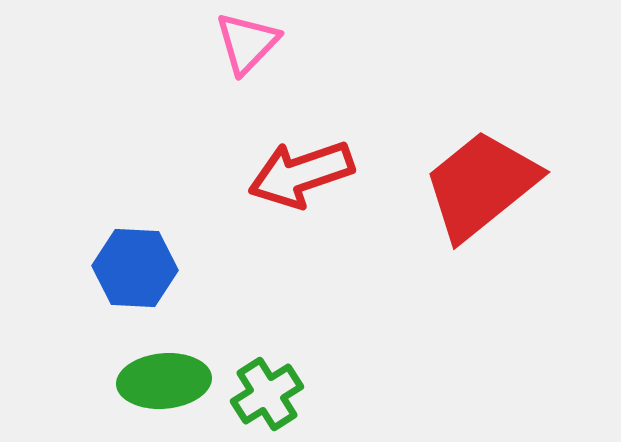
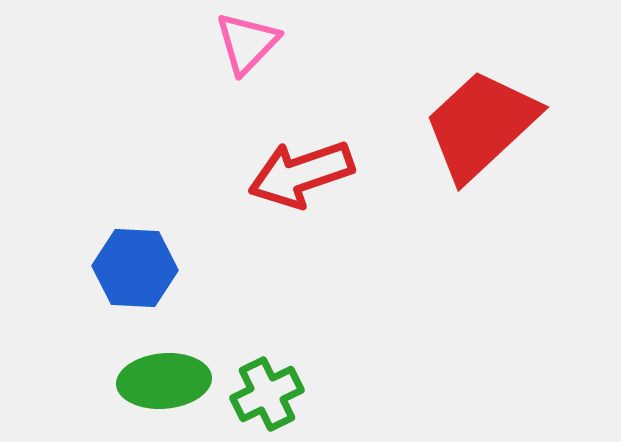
red trapezoid: moved 60 px up; rotated 4 degrees counterclockwise
green cross: rotated 6 degrees clockwise
